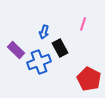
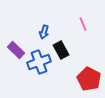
pink line: rotated 40 degrees counterclockwise
black rectangle: moved 1 px right, 2 px down
